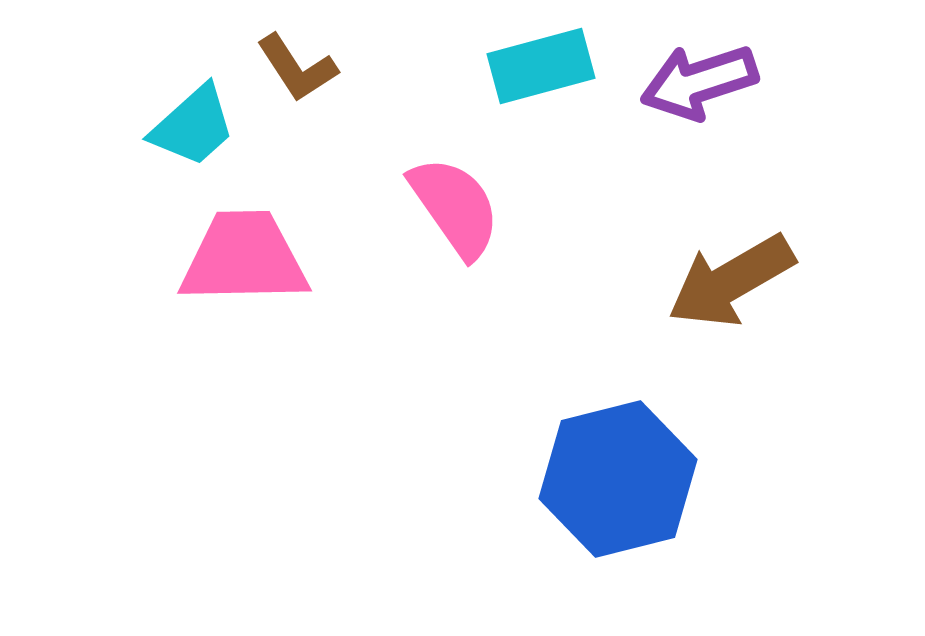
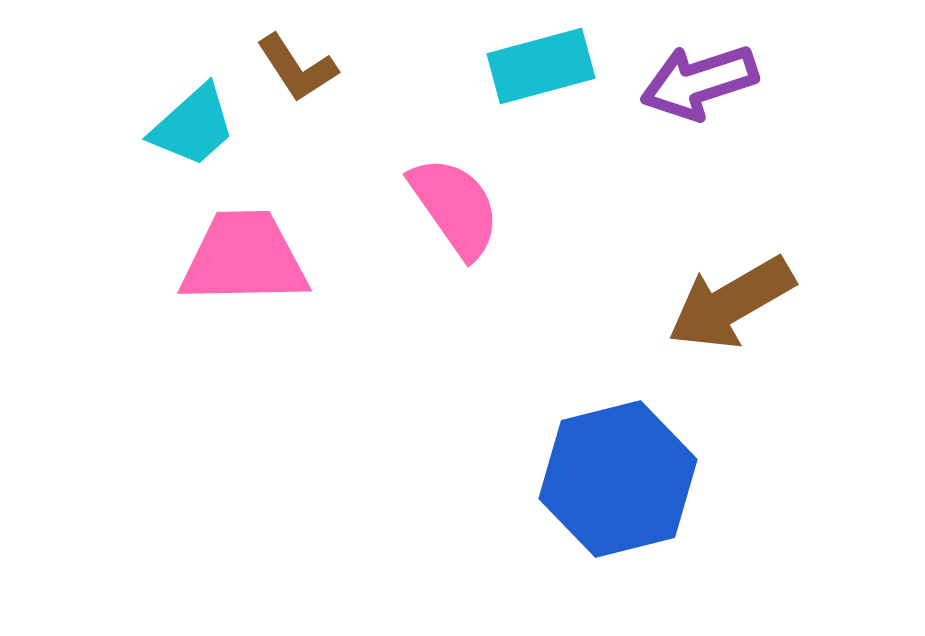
brown arrow: moved 22 px down
